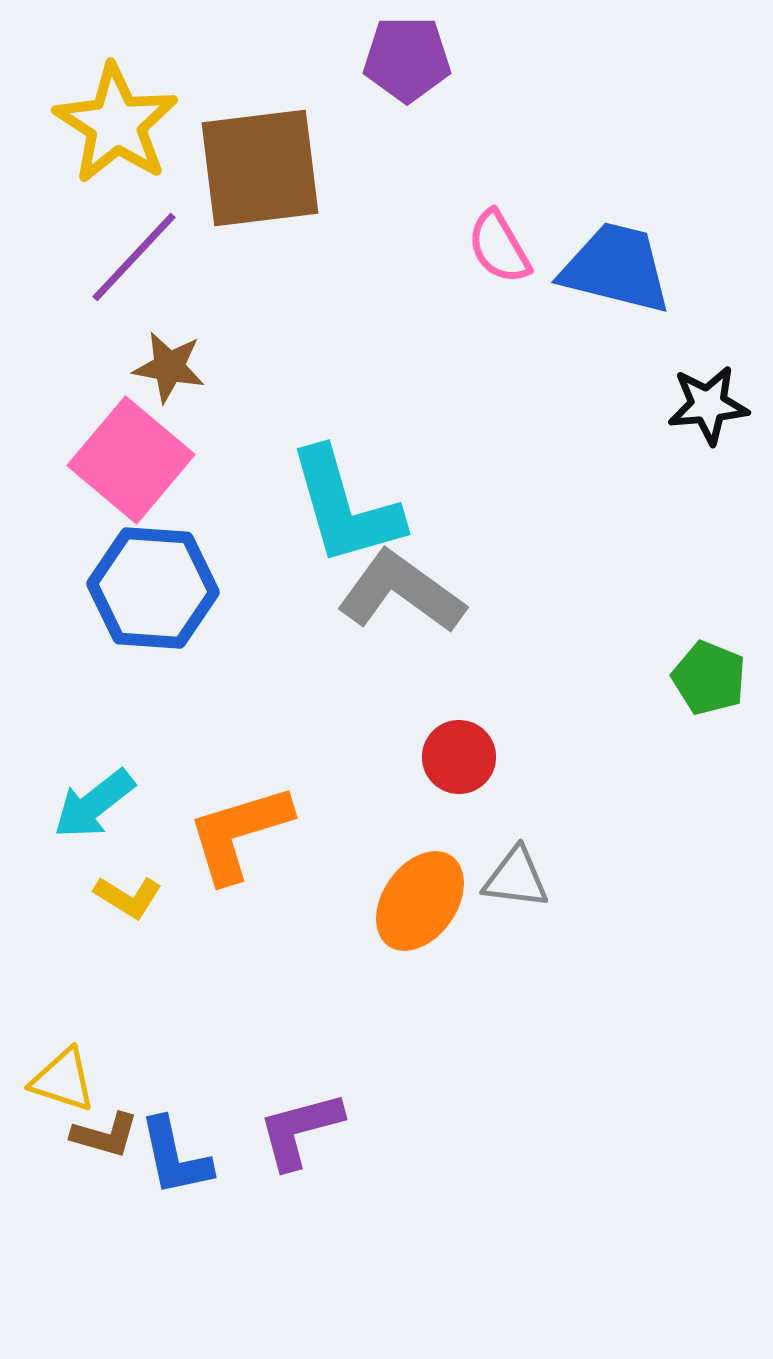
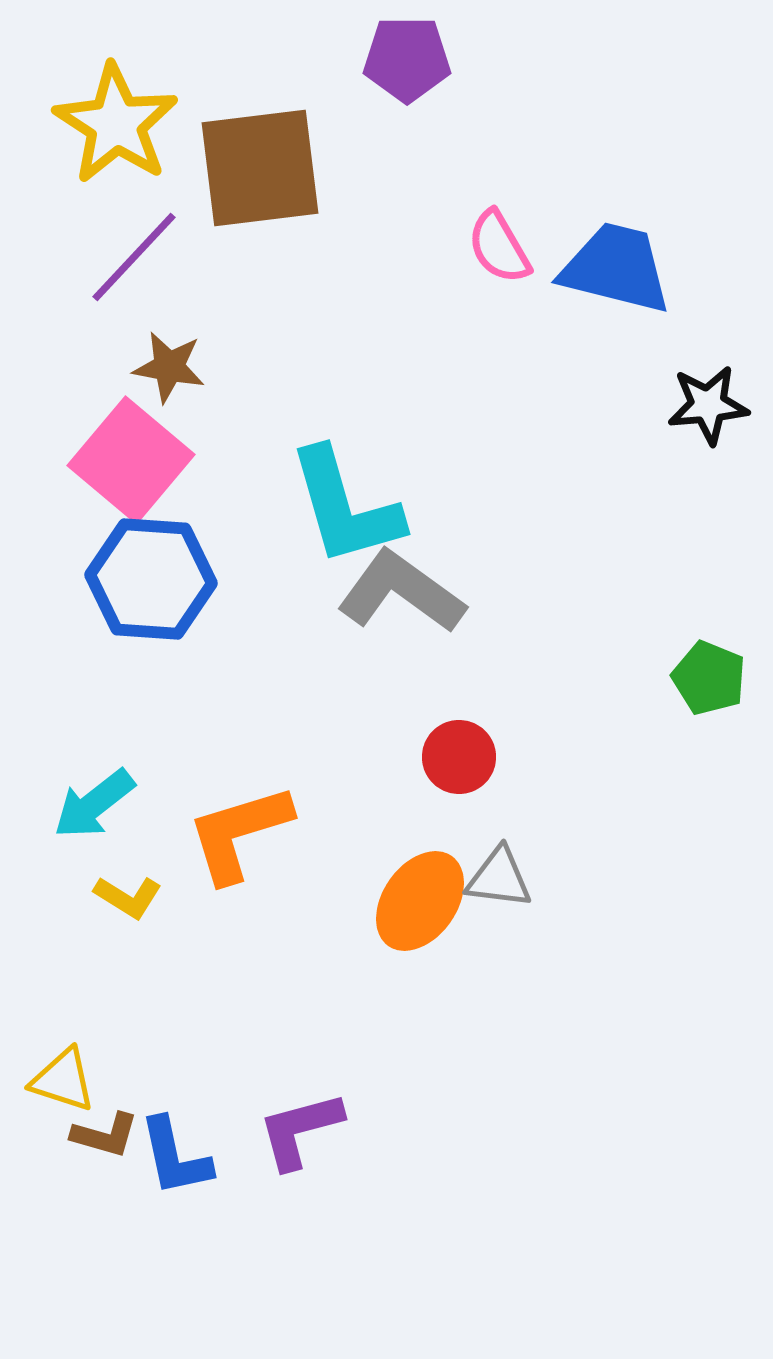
blue hexagon: moved 2 px left, 9 px up
gray triangle: moved 17 px left
